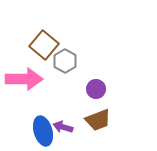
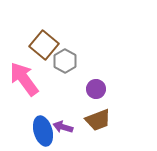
pink arrow: rotated 126 degrees counterclockwise
